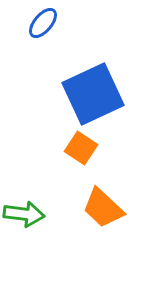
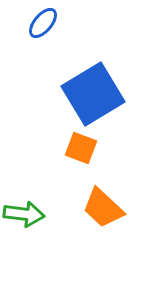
blue square: rotated 6 degrees counterclockwise
orange square: rotated 12 degrees counterclockwise
